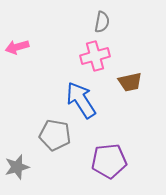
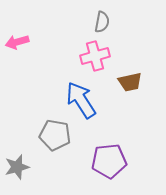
pink arrow: moved 5 px up
